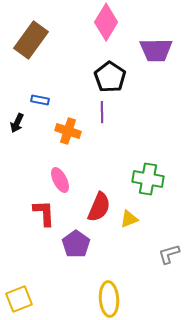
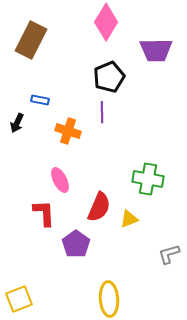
brown rectangle: rotated 9 degrees counterclockwise
black pentagon: moved 1 px left; rotated 16 degrees clockwise
